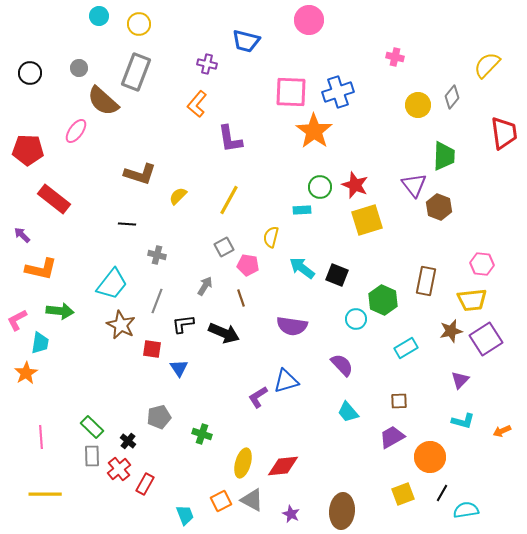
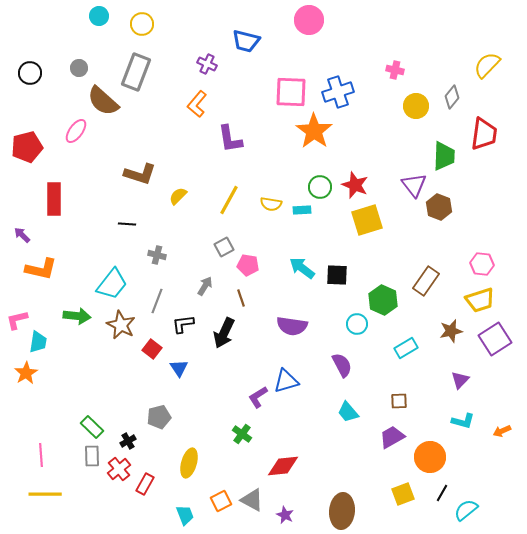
yellow circle at (139, 24): moved 3 px right
pink cross at (395, 57): moved 13 px down
purple cross at (207, 64): rotated 12 degrees clockwise
yellow circle at (418, 105): moved 2 px left, 1 px down
red trapezoid at (504, 133): moved 20 px left, 1 px down; rotated 16 degrees clockwise
red pentagon at (28, 150): moved 1 px left, 3 px up; rotated 16 degrees counterclockwise
red rectangle at (54, 199): rotated 52 degrees clockwise
yellow semicircle at (271, 237): moved 33 px up; rotated 95 degrees counterclockwise
black square at (337, 275): rotated 20 degrees counterclockwise
brown rectangle at (426, 281): rotated 24 degrees clockwise
yellow trapezoid at (472, 300): moved 8 px right; rotated 12 degrees counterclockwise
green arrow at (60, 311): moved 17 px right, 5 px down
cyan circle at (356, 319): moved 1 px right, 5 px down
pink L-shape at (17, 320): rotated 15 degrees clockwise
black arrow at (224, 333): rotated 92 degrees clockwise
purple square at (486, 339): moved 9 px right
cyan trapezoid at (40, 343): moved 2 px left, 1 px up
red square at (152, 349): rotated 30 degrees clockwise
purple semicircle at (342, 365): rotated 15 degrees clockwise
green cross at (202, 434): moved 40 px right; rotated 18 degrees clockwise
pink line at (41, 437): moved 18 px down
black cross at (128, 441): rotated 21 degrees clockwise
yellow ellipse at (243, 463): moved 54 px left
cyan semicircle at (466, 510): rotated 30 degrees counterclockwise
purple star at (291, 514): moved 6 px left, 1 px down
